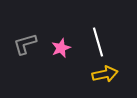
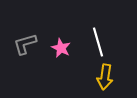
pink star: rotated 24 degrees counterclockwise
yellow arrow: moved 3 px down; rotated 110 degrees clockwise
